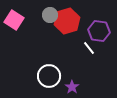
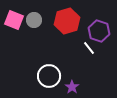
gray circle: moved 16 px left, 5 px down
pink square: rotated 12 degrees counterclockwise
purple hexagon: rotated 10 degrees clockwise
